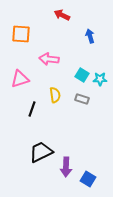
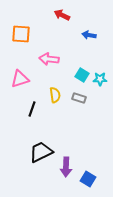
blue arrow: moved 1 px left, 1 px up; rotated 64 degrees counterclockwise
gray rectangle: moved 3 px left, 1 px up
